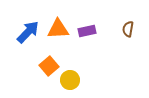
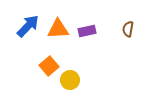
blue arrow: moved 6 px up
